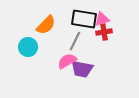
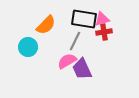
purple trapezoid: rotated 55 degrees clockwise
